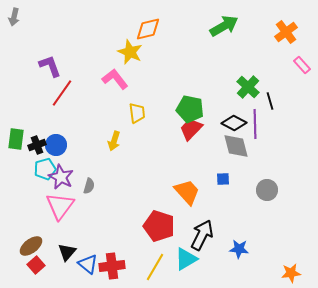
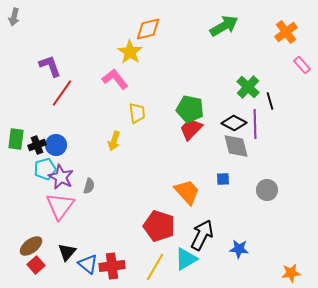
yellow star: rotated 10 degrees clockwise
